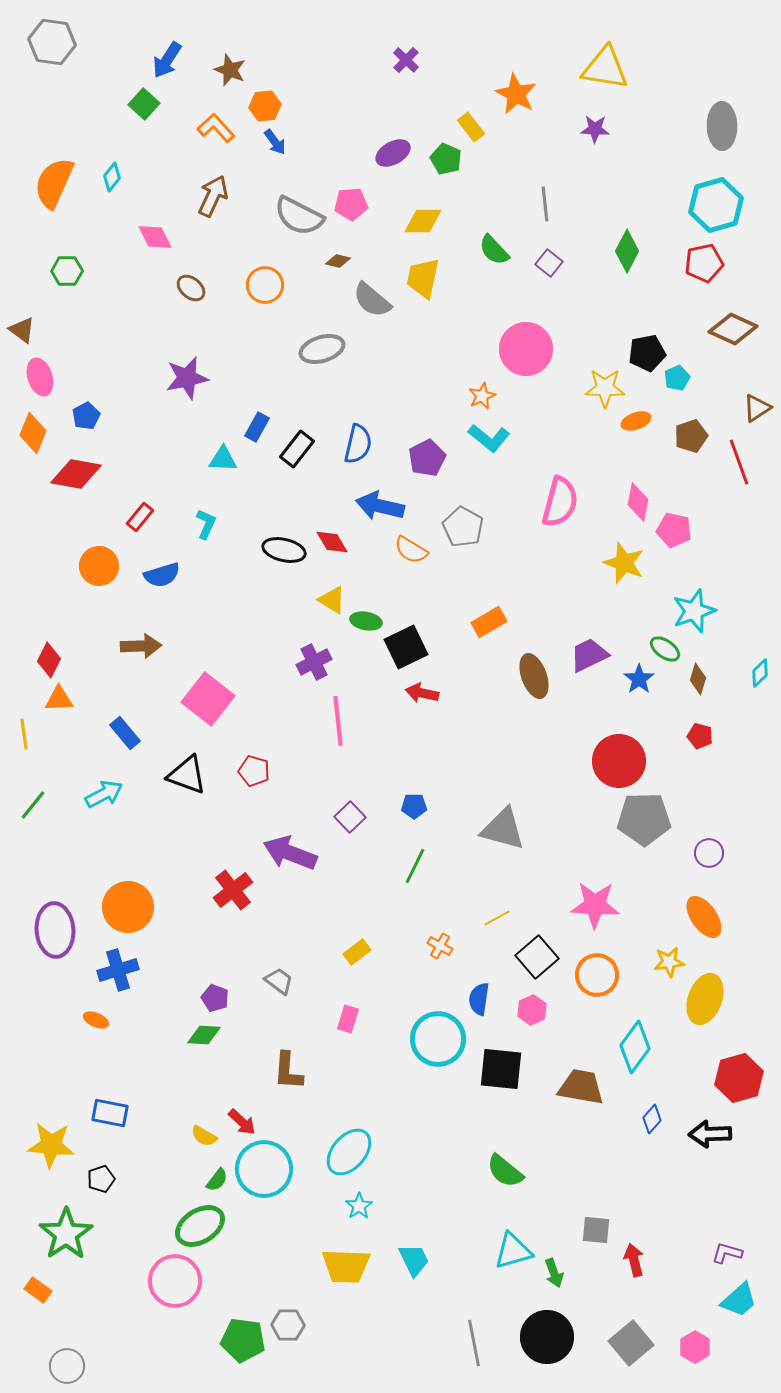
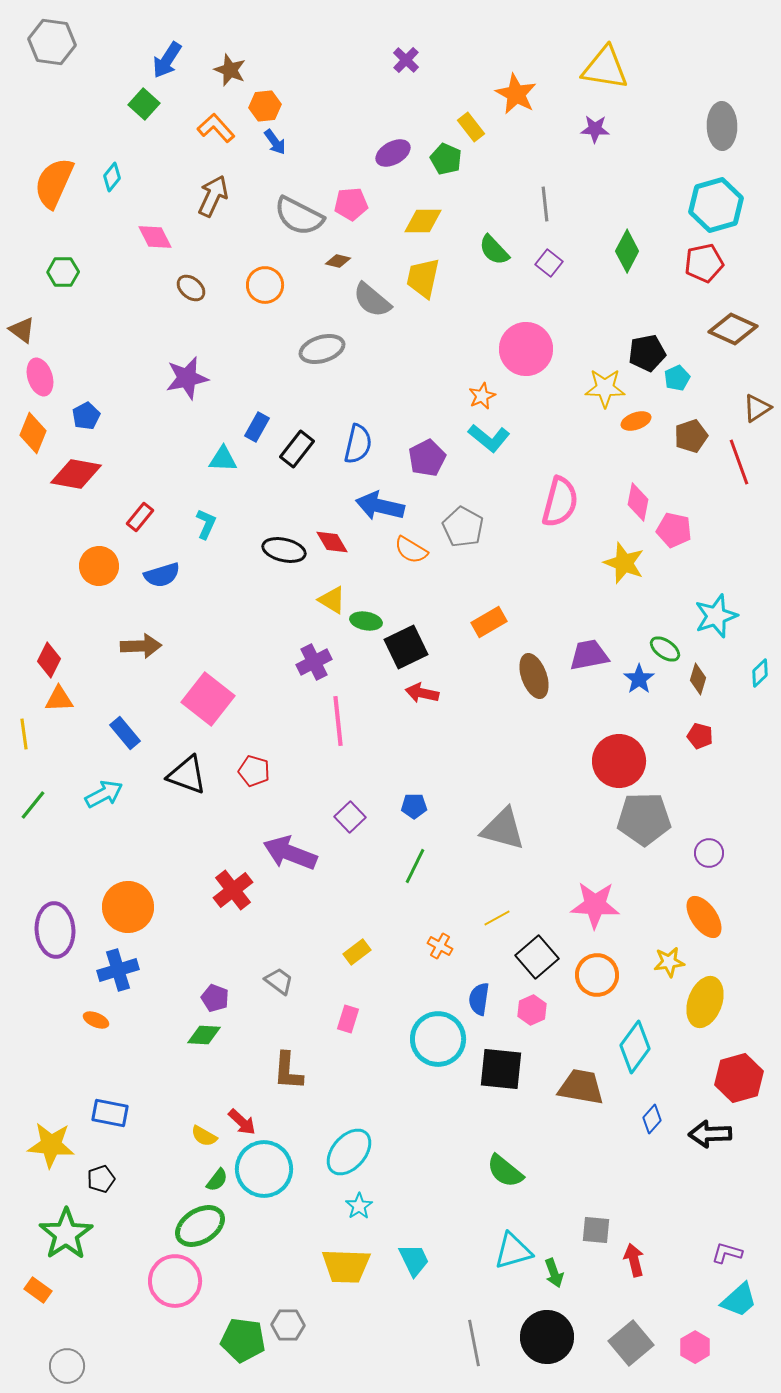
green hexagon at (67, 271): moved 4 px left, 1 px down
cyan star at (694, 611): moved 22 px right, 5 px down
purple trapezoid at (589, 655): rotated 15 degrees clockwise
yellow ellipse at (705, 999): moved 3 px down
